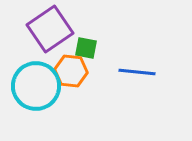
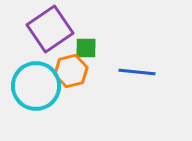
green square: rotated 10 degrees counterclockwise
orange hexagon: rotated 20 degrees counterclockwise
